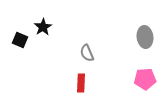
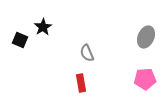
gray ellipse: moved 1 px right; rotated 30 degrees clockwise
red rectangle: rotated 12 degrees counterclockwise
